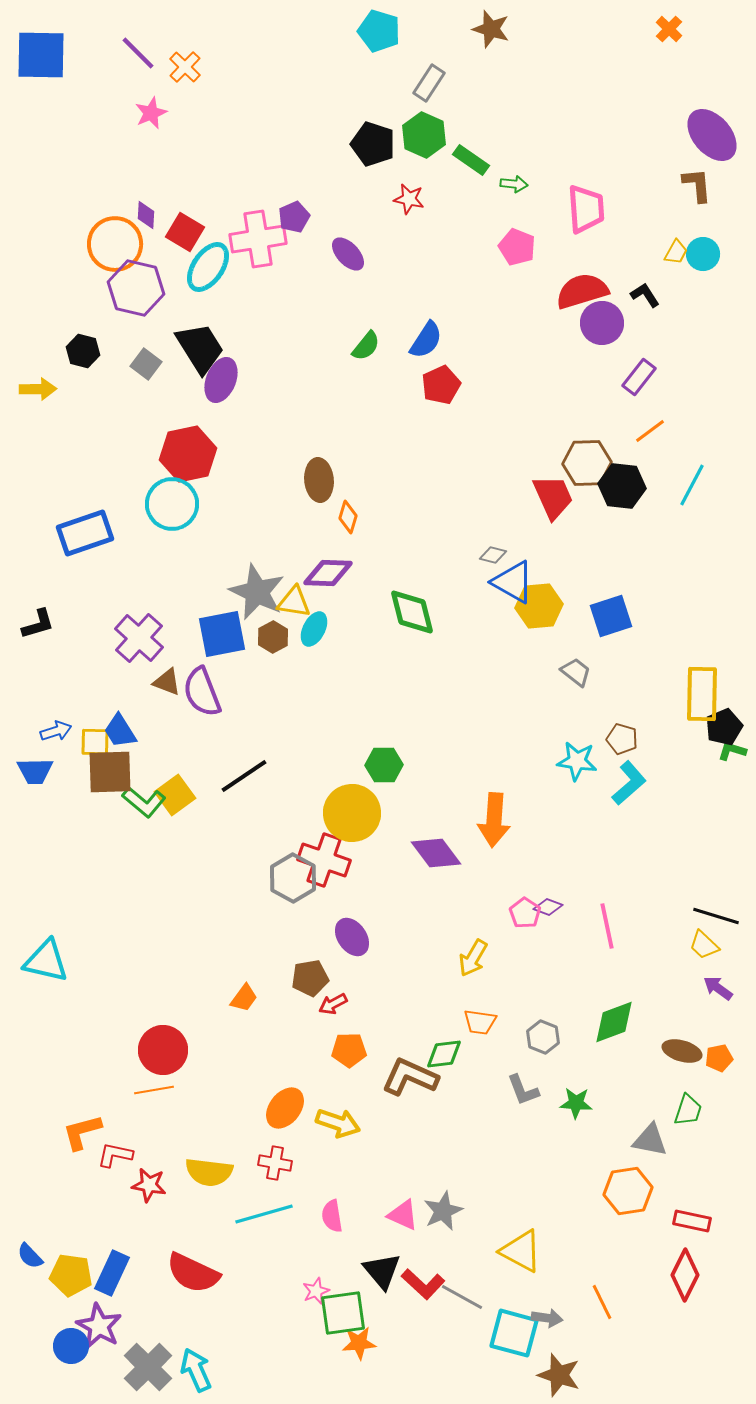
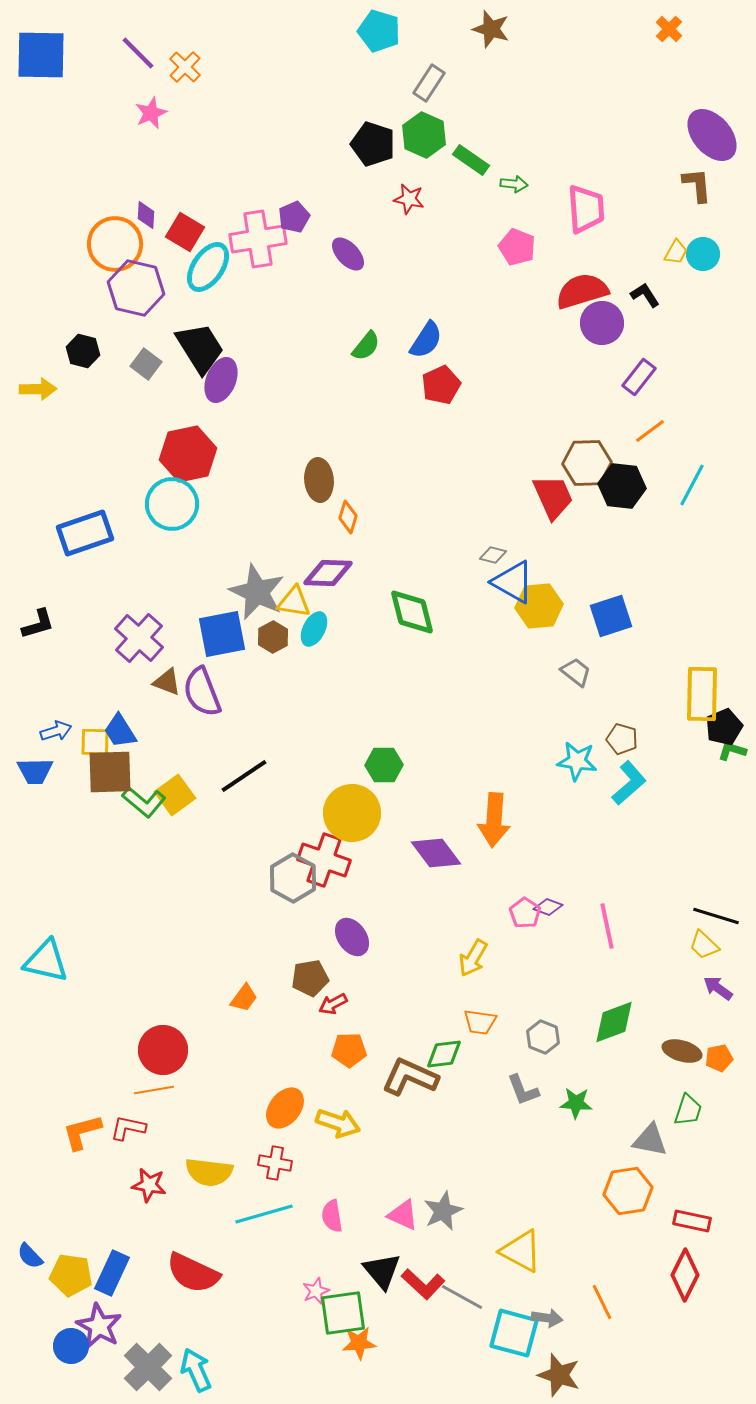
red L-shape at (115, 1155): moved 13 px right, 27 px up
